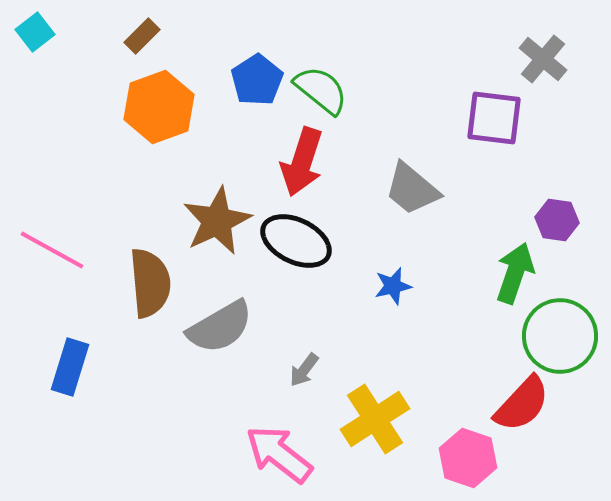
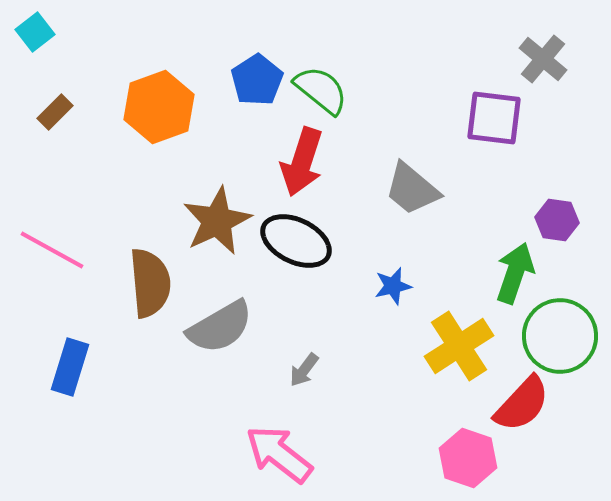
brown rectangle: moved 87 px left, 76 px down
yellow cross: moved 84 px right, 73 px up
